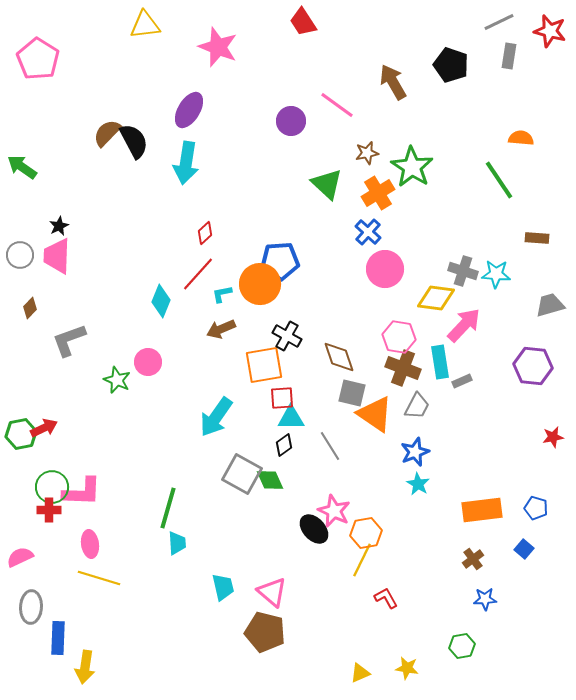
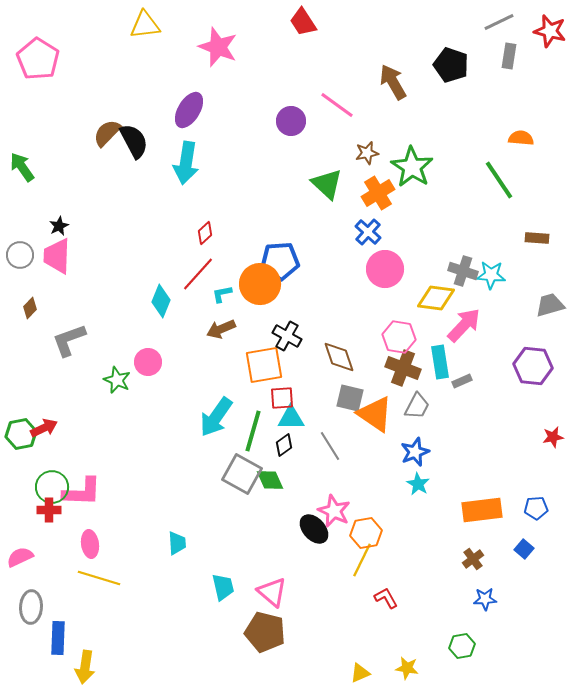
green arrow at (22, 167): rotated 20 degrees clockwise
cyan star at (496, 274): moved 5 px left, 1 px down
gray square at (352, 393): moved 2 px left, 5 px down
green line at (168, 508): moved 85 px right, 77 px up
blue pentagon at (536, 508): rotated 20 degrees counterclockwise
